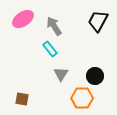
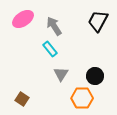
brown square: rotated 24 degrees clockwise
